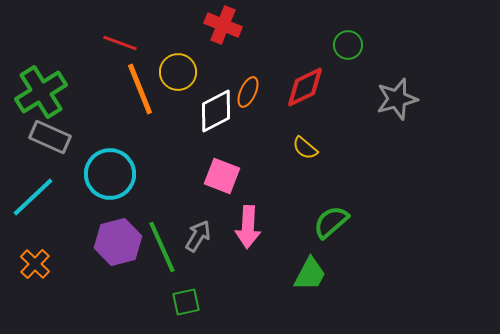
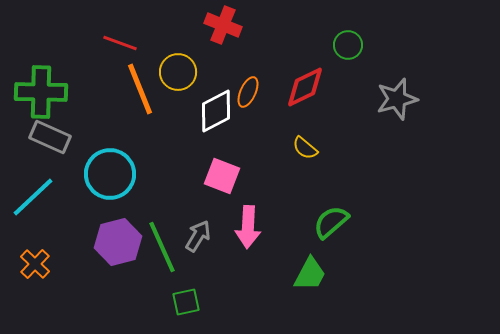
green cross: rotated 33 degrees clockwise
